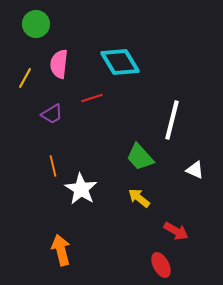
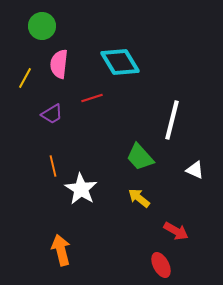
green circle: moved 6 px right, 2 px down
